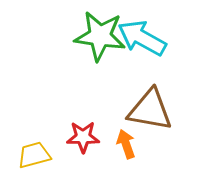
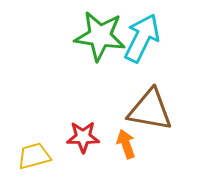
cyan arrow: rotated 87 degrees clockwise
yellow trapezoid: moved 1 px down
